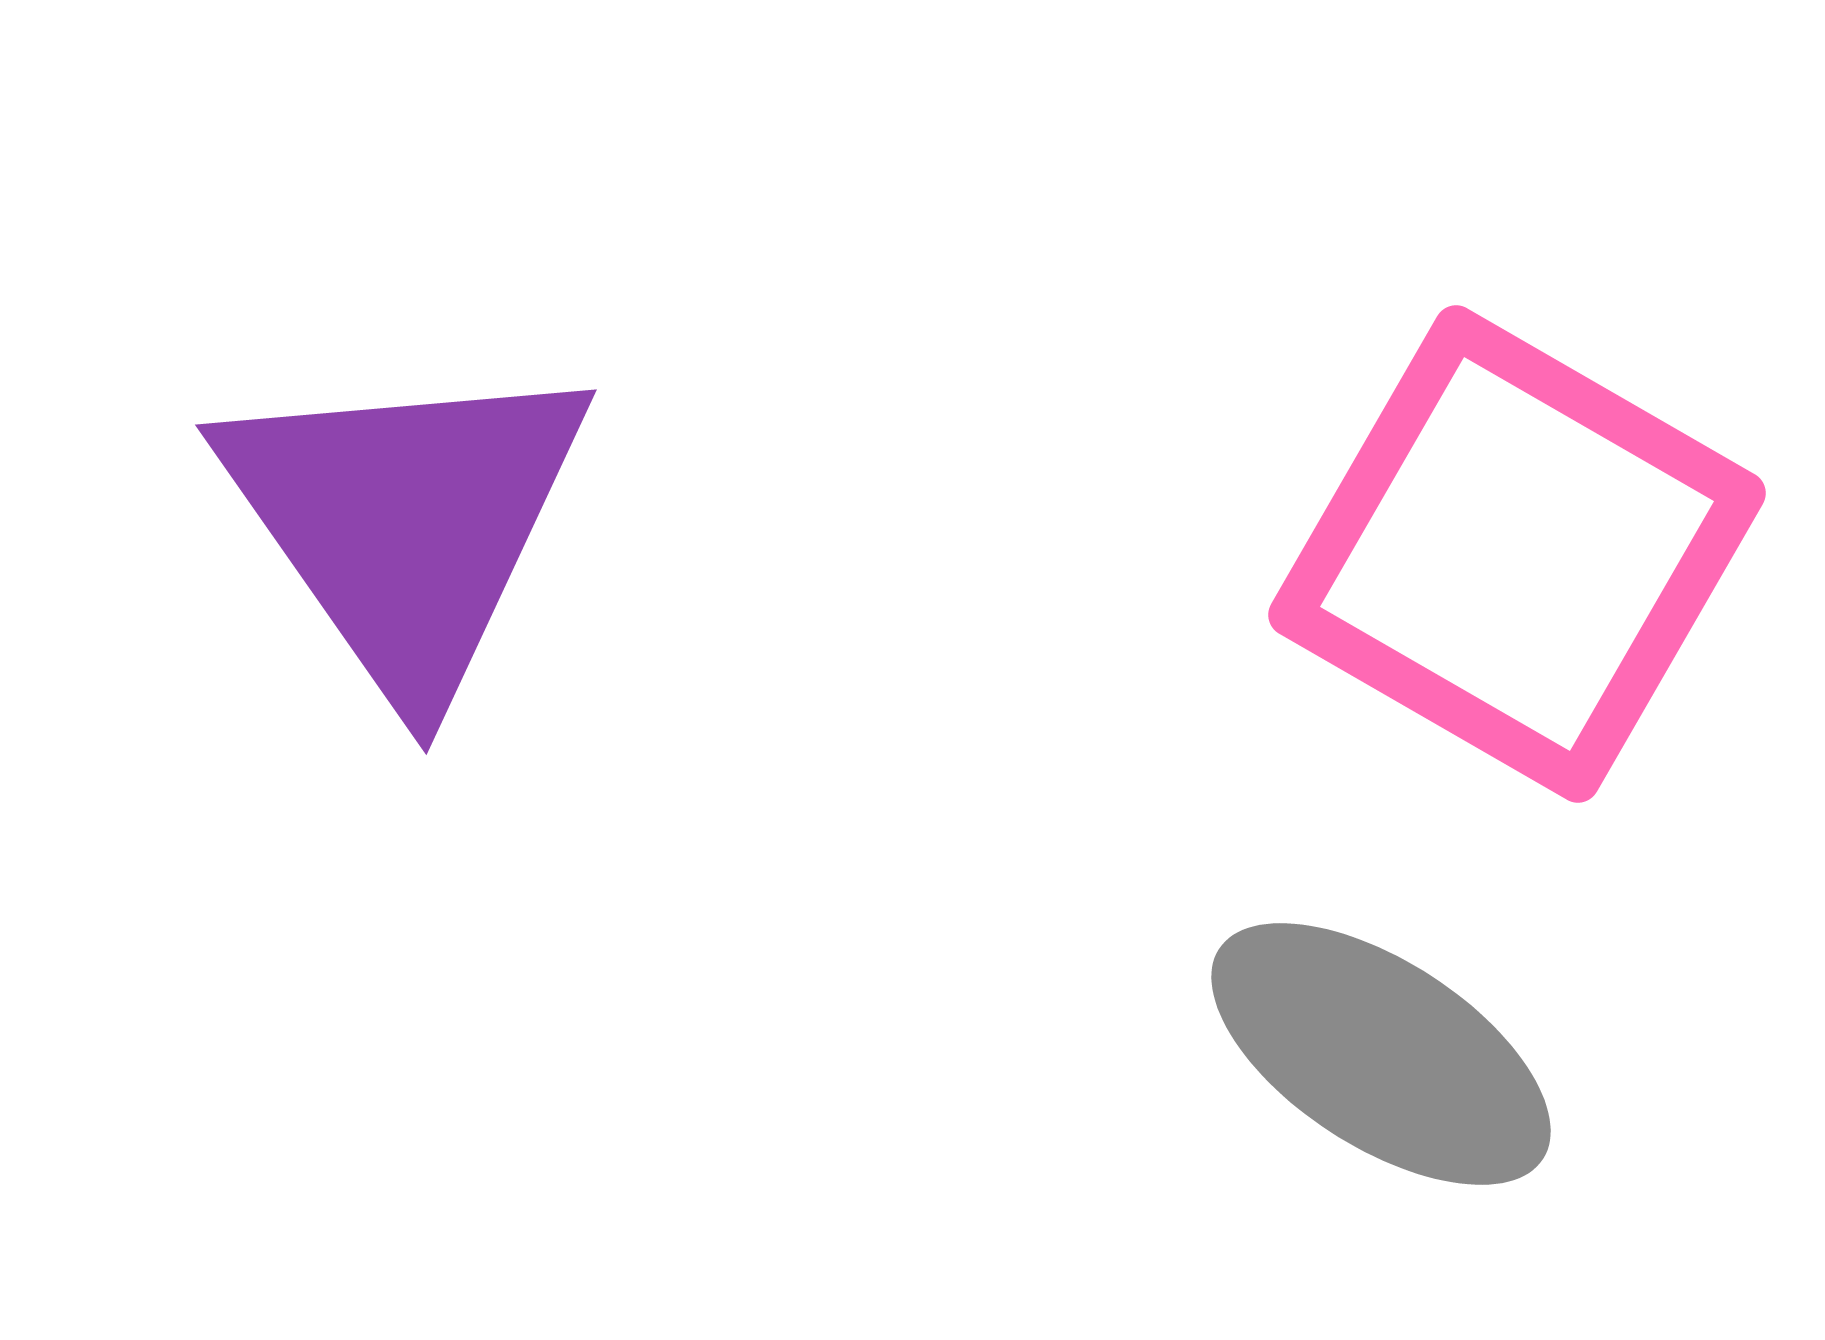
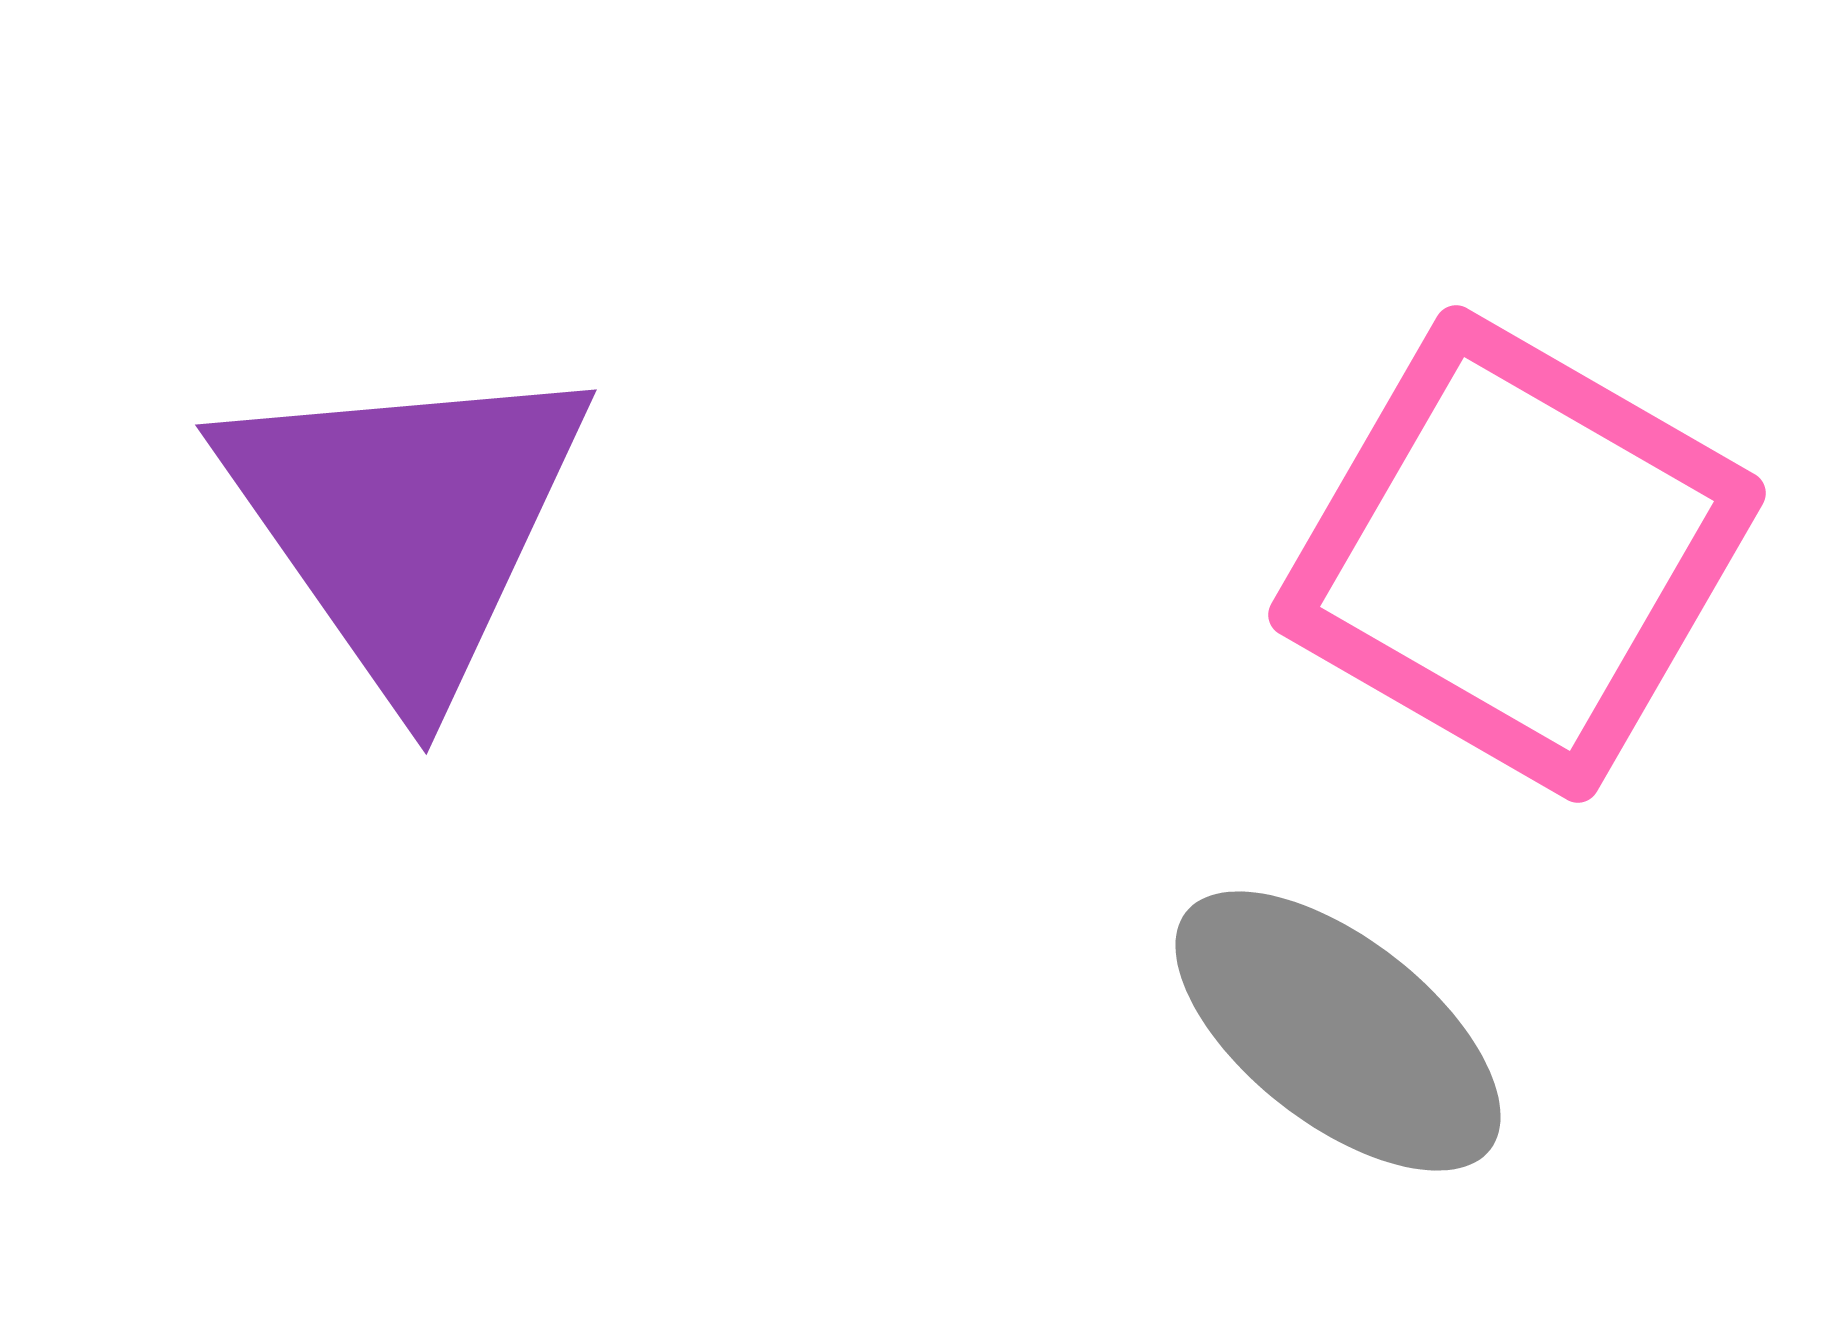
gray ellipse: moved 43 px left, 23 px up; rotated 5 degrees clockwise
